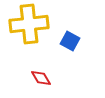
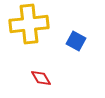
blue square: moved 6 px right
